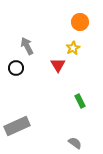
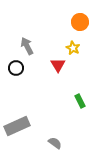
yellow star: rotated 16 degrees counterclockwise
gray semicircle: moved 20 px left
